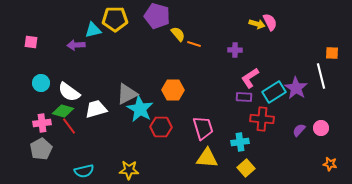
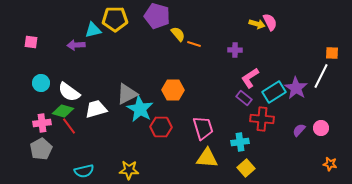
white line: rotated 40 degrees clockwise
purple rectangle: moved 1 px down; rotated 35 degrees clockwise
